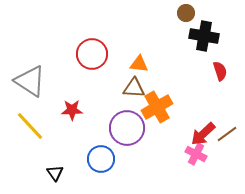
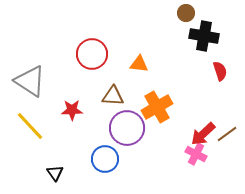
brown triangle: moved 21 px left, 8 px down
blue circle: moved 4 px right
